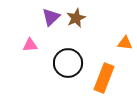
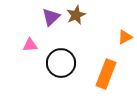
brown star: moved 3 px up
orange triangle: moved 6 px up; rotated 35 degrees counterclockwise
black circle: moved 7 px left
orange rectangle: moved 2 px right, 4 px up
